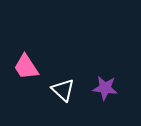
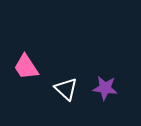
white triangle: moved 3 px right, 1 px up
